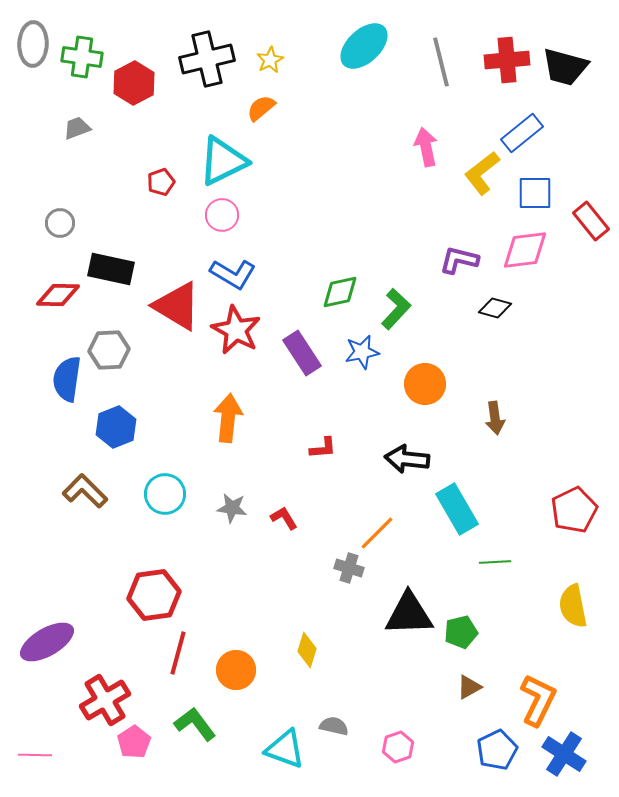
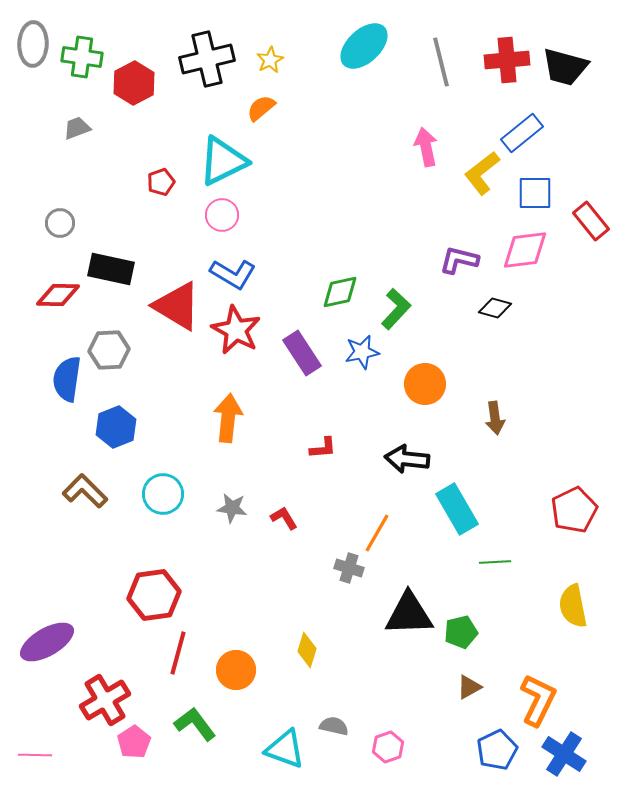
cyan circle at (165, 494): moved 2 px left
orange line at (377, 533): rotated 15 degrees counterclockwise
pink hexagon at (398, 747): moved 10 px left
